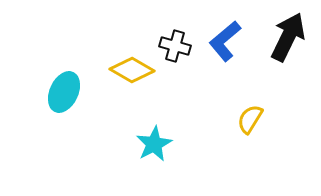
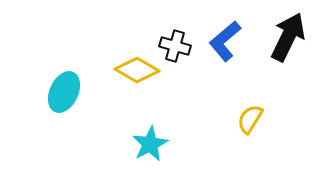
yellow diamond: moved 5 px right
cyan star: moved 4 px left
